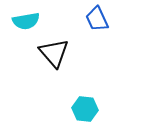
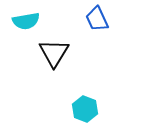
black triangle: rotated 12 degrees clockwise
cyan hexagon: rotated 15 degrees clockwise
